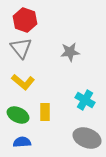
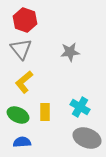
gray triangle: moved 1 px down
yellow L-shape: moved 1 px right; rotated 100 degrees clockwise
cyan cross: moved 5 px left, 7 px down
